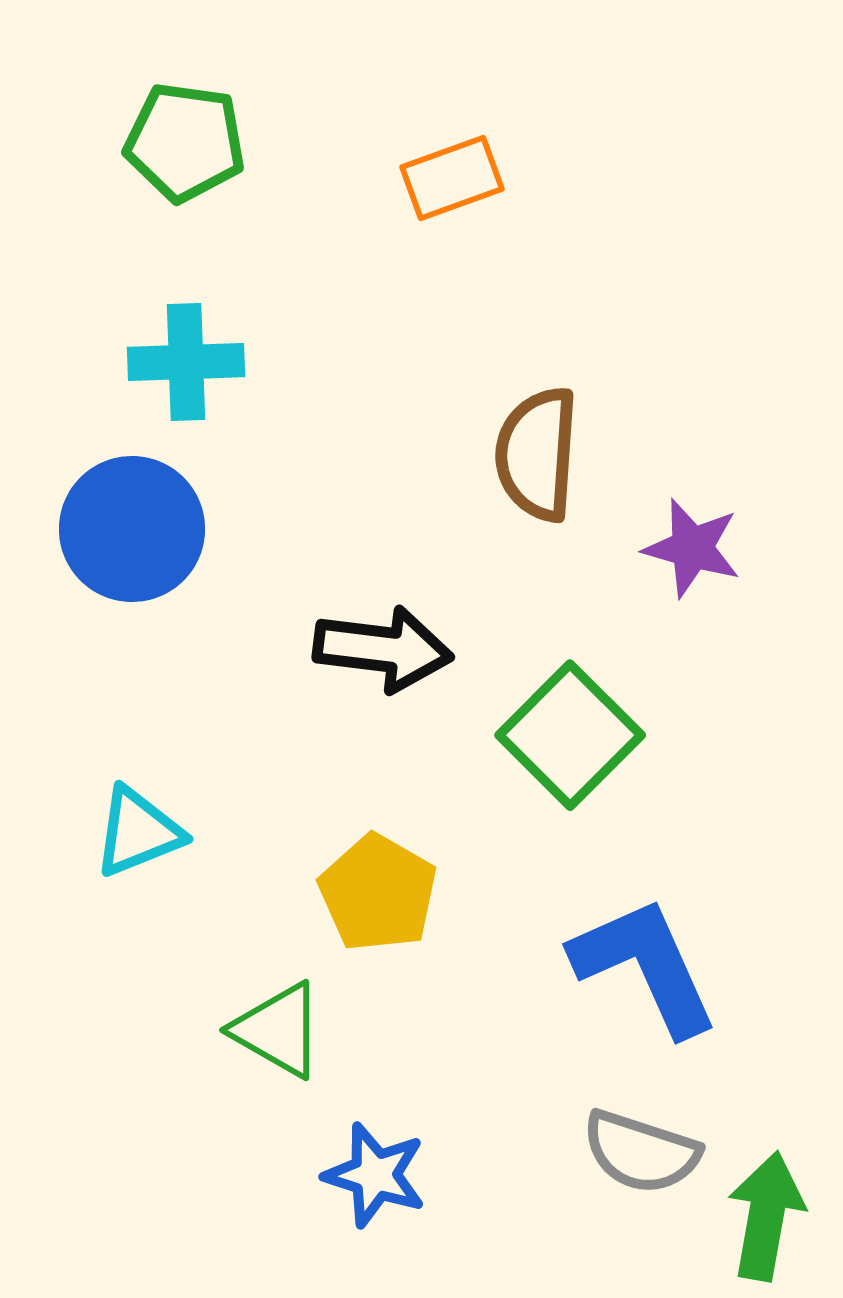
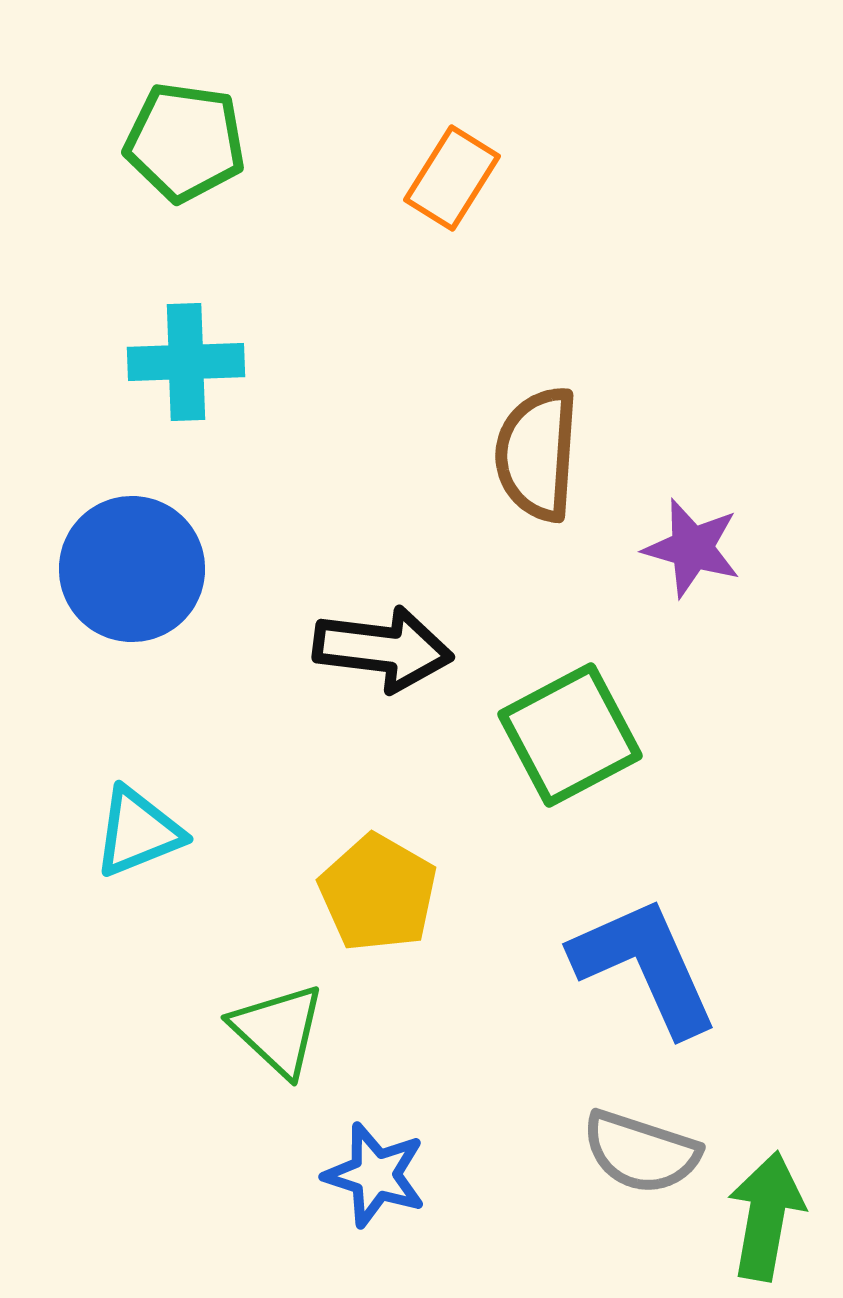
orange rectangle: rotated 38 degrees counterclockwise
blue circle: moved 40 px down
green square: rotated 17 degrees clockwise
green triangle: rotated 13 degrees clockwise
